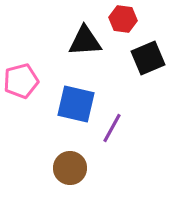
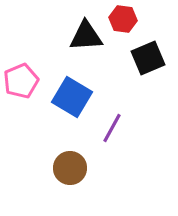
black triangle: moved 1 px right, 5 px up
pink pentagon: rotated 8 degrees counterclockwise
blue square: moved 4 px left, 7 px up; rotated 18 degrees clockwise
